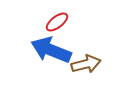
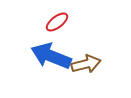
blue arrow: moved 6 px down
